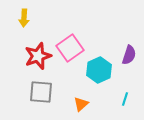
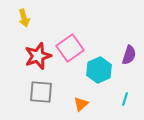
yellow arrow: rotated 18 degrees counterclockwise
